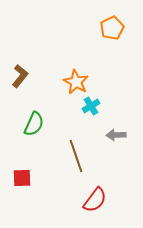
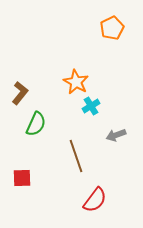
brown L-shape: moved 17 px down
green semicircle: moved 2 px right
gray arrow: rotated 18 degrees counterclockwise
